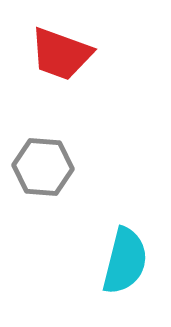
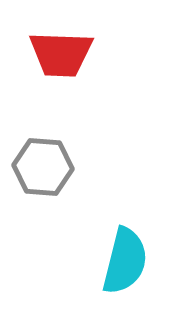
red trapezoid: rotated 18 degrees counterclockwise
